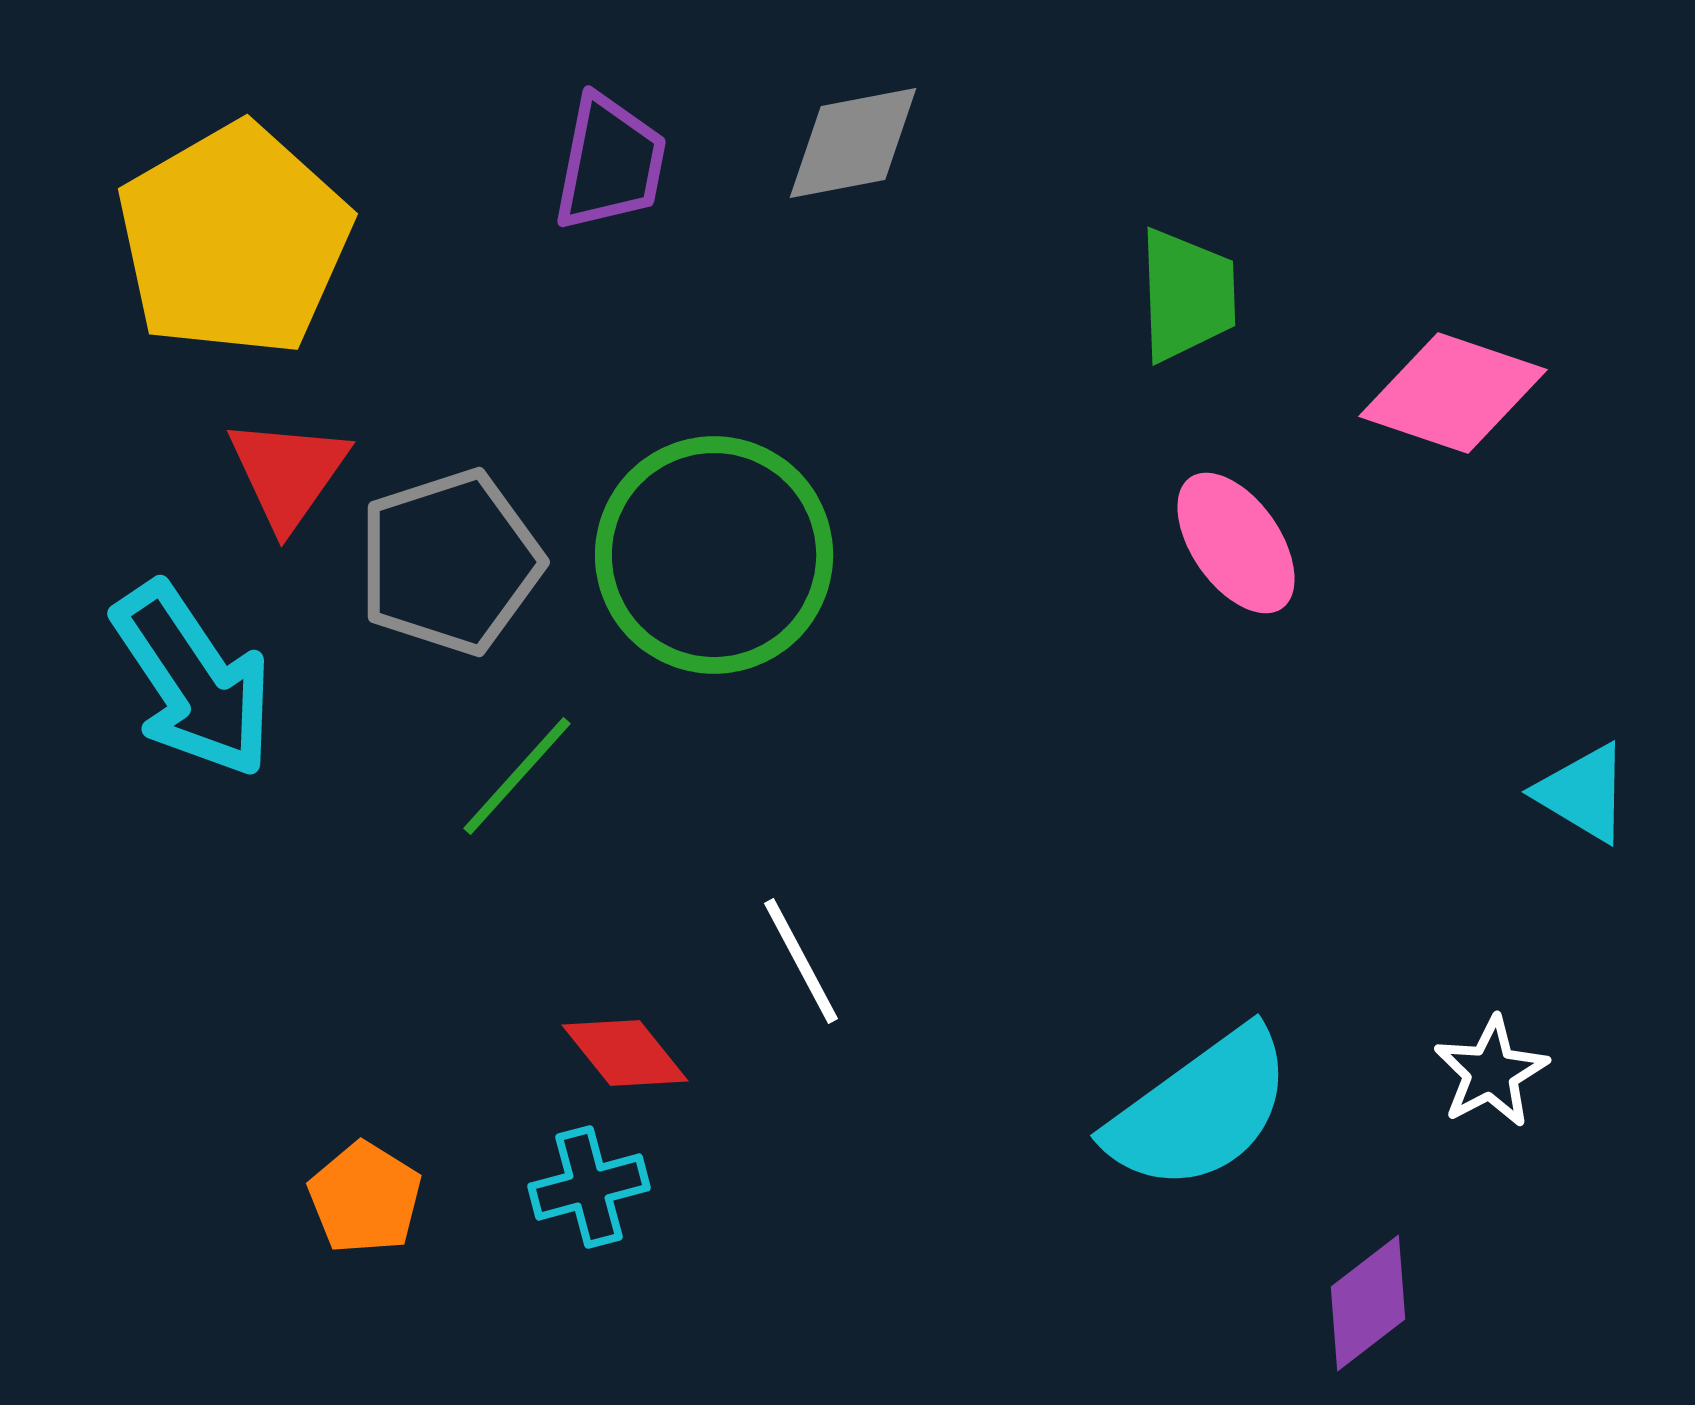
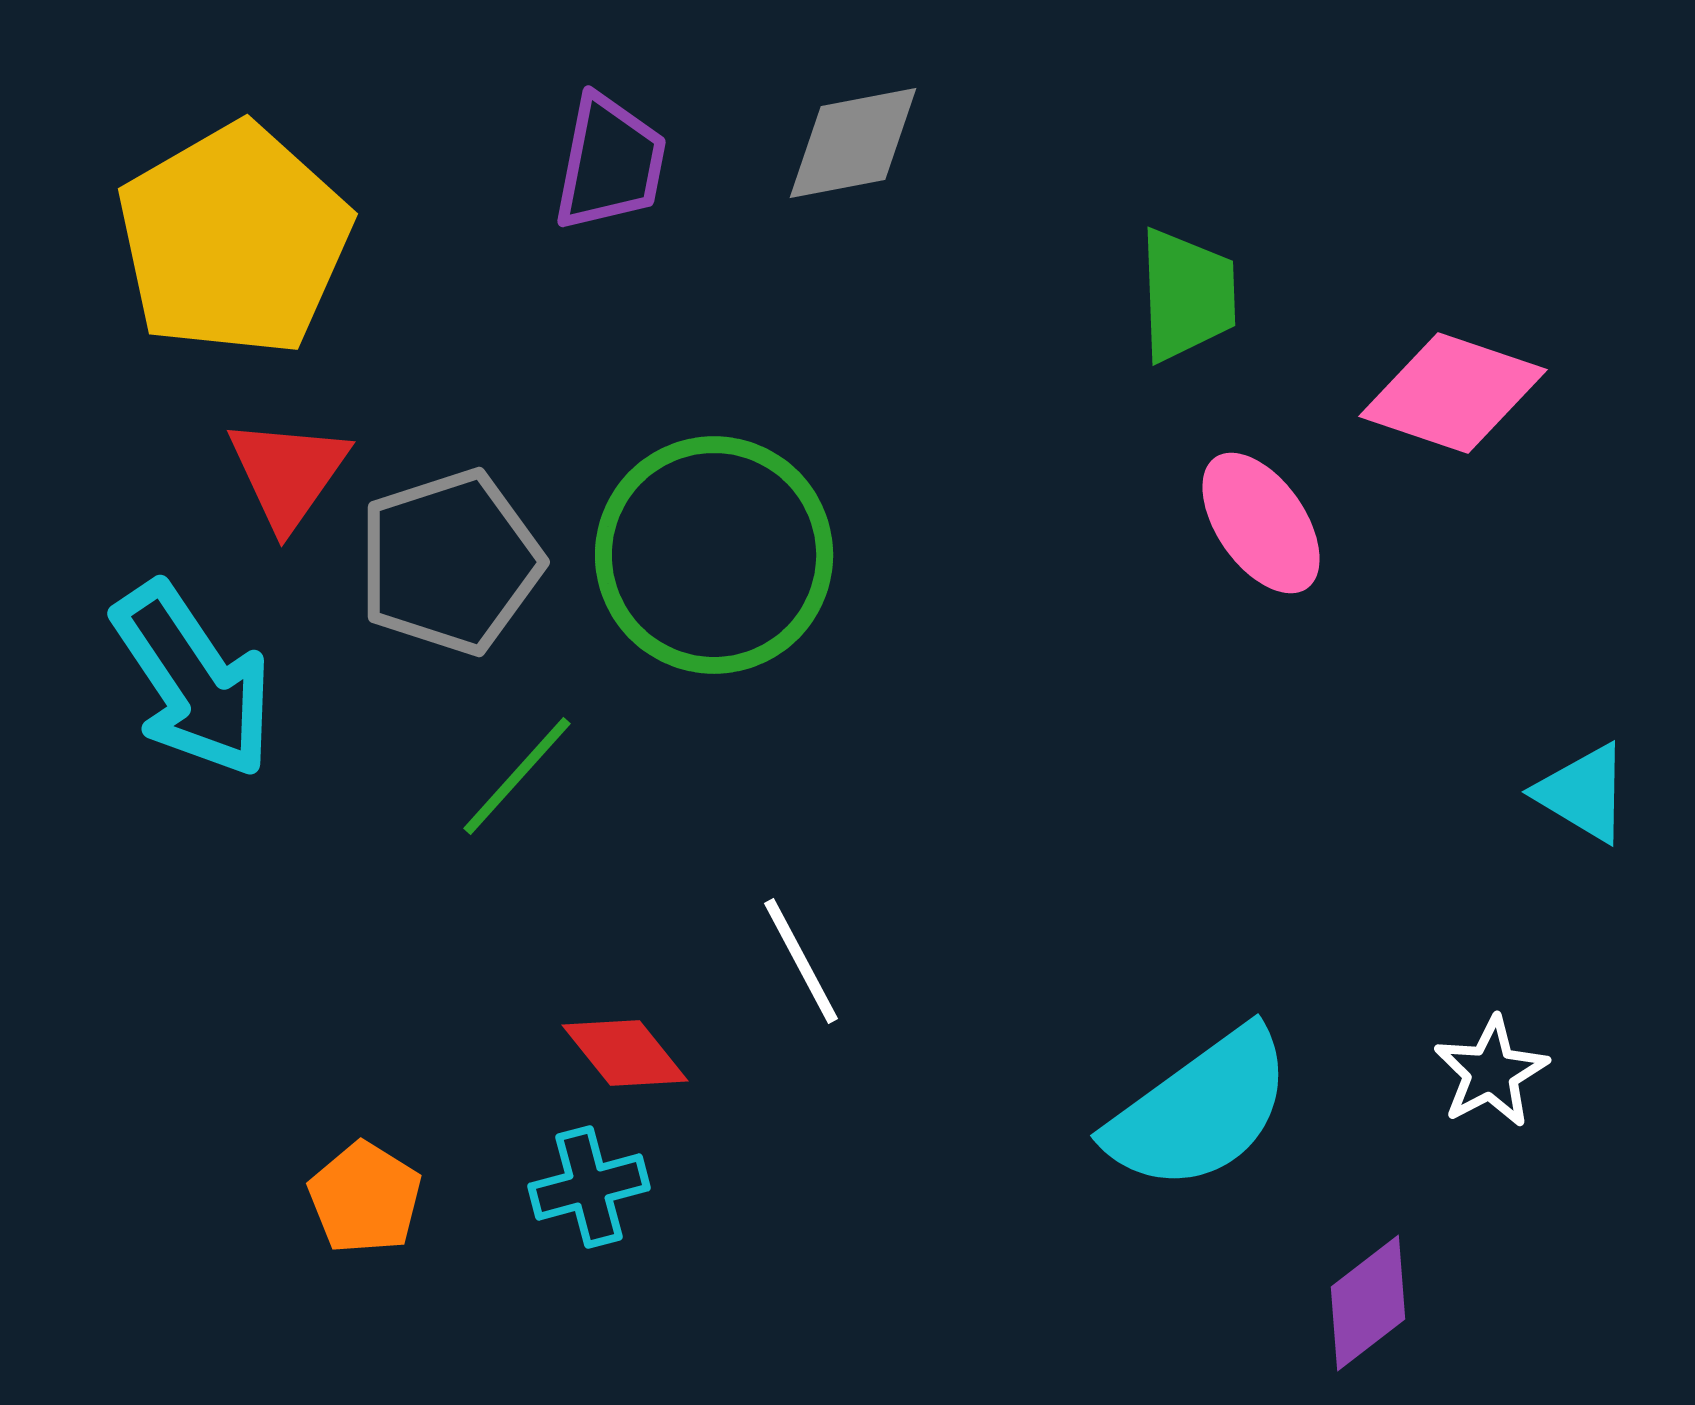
pink ellipse: moved 25 px right, 20 px up
